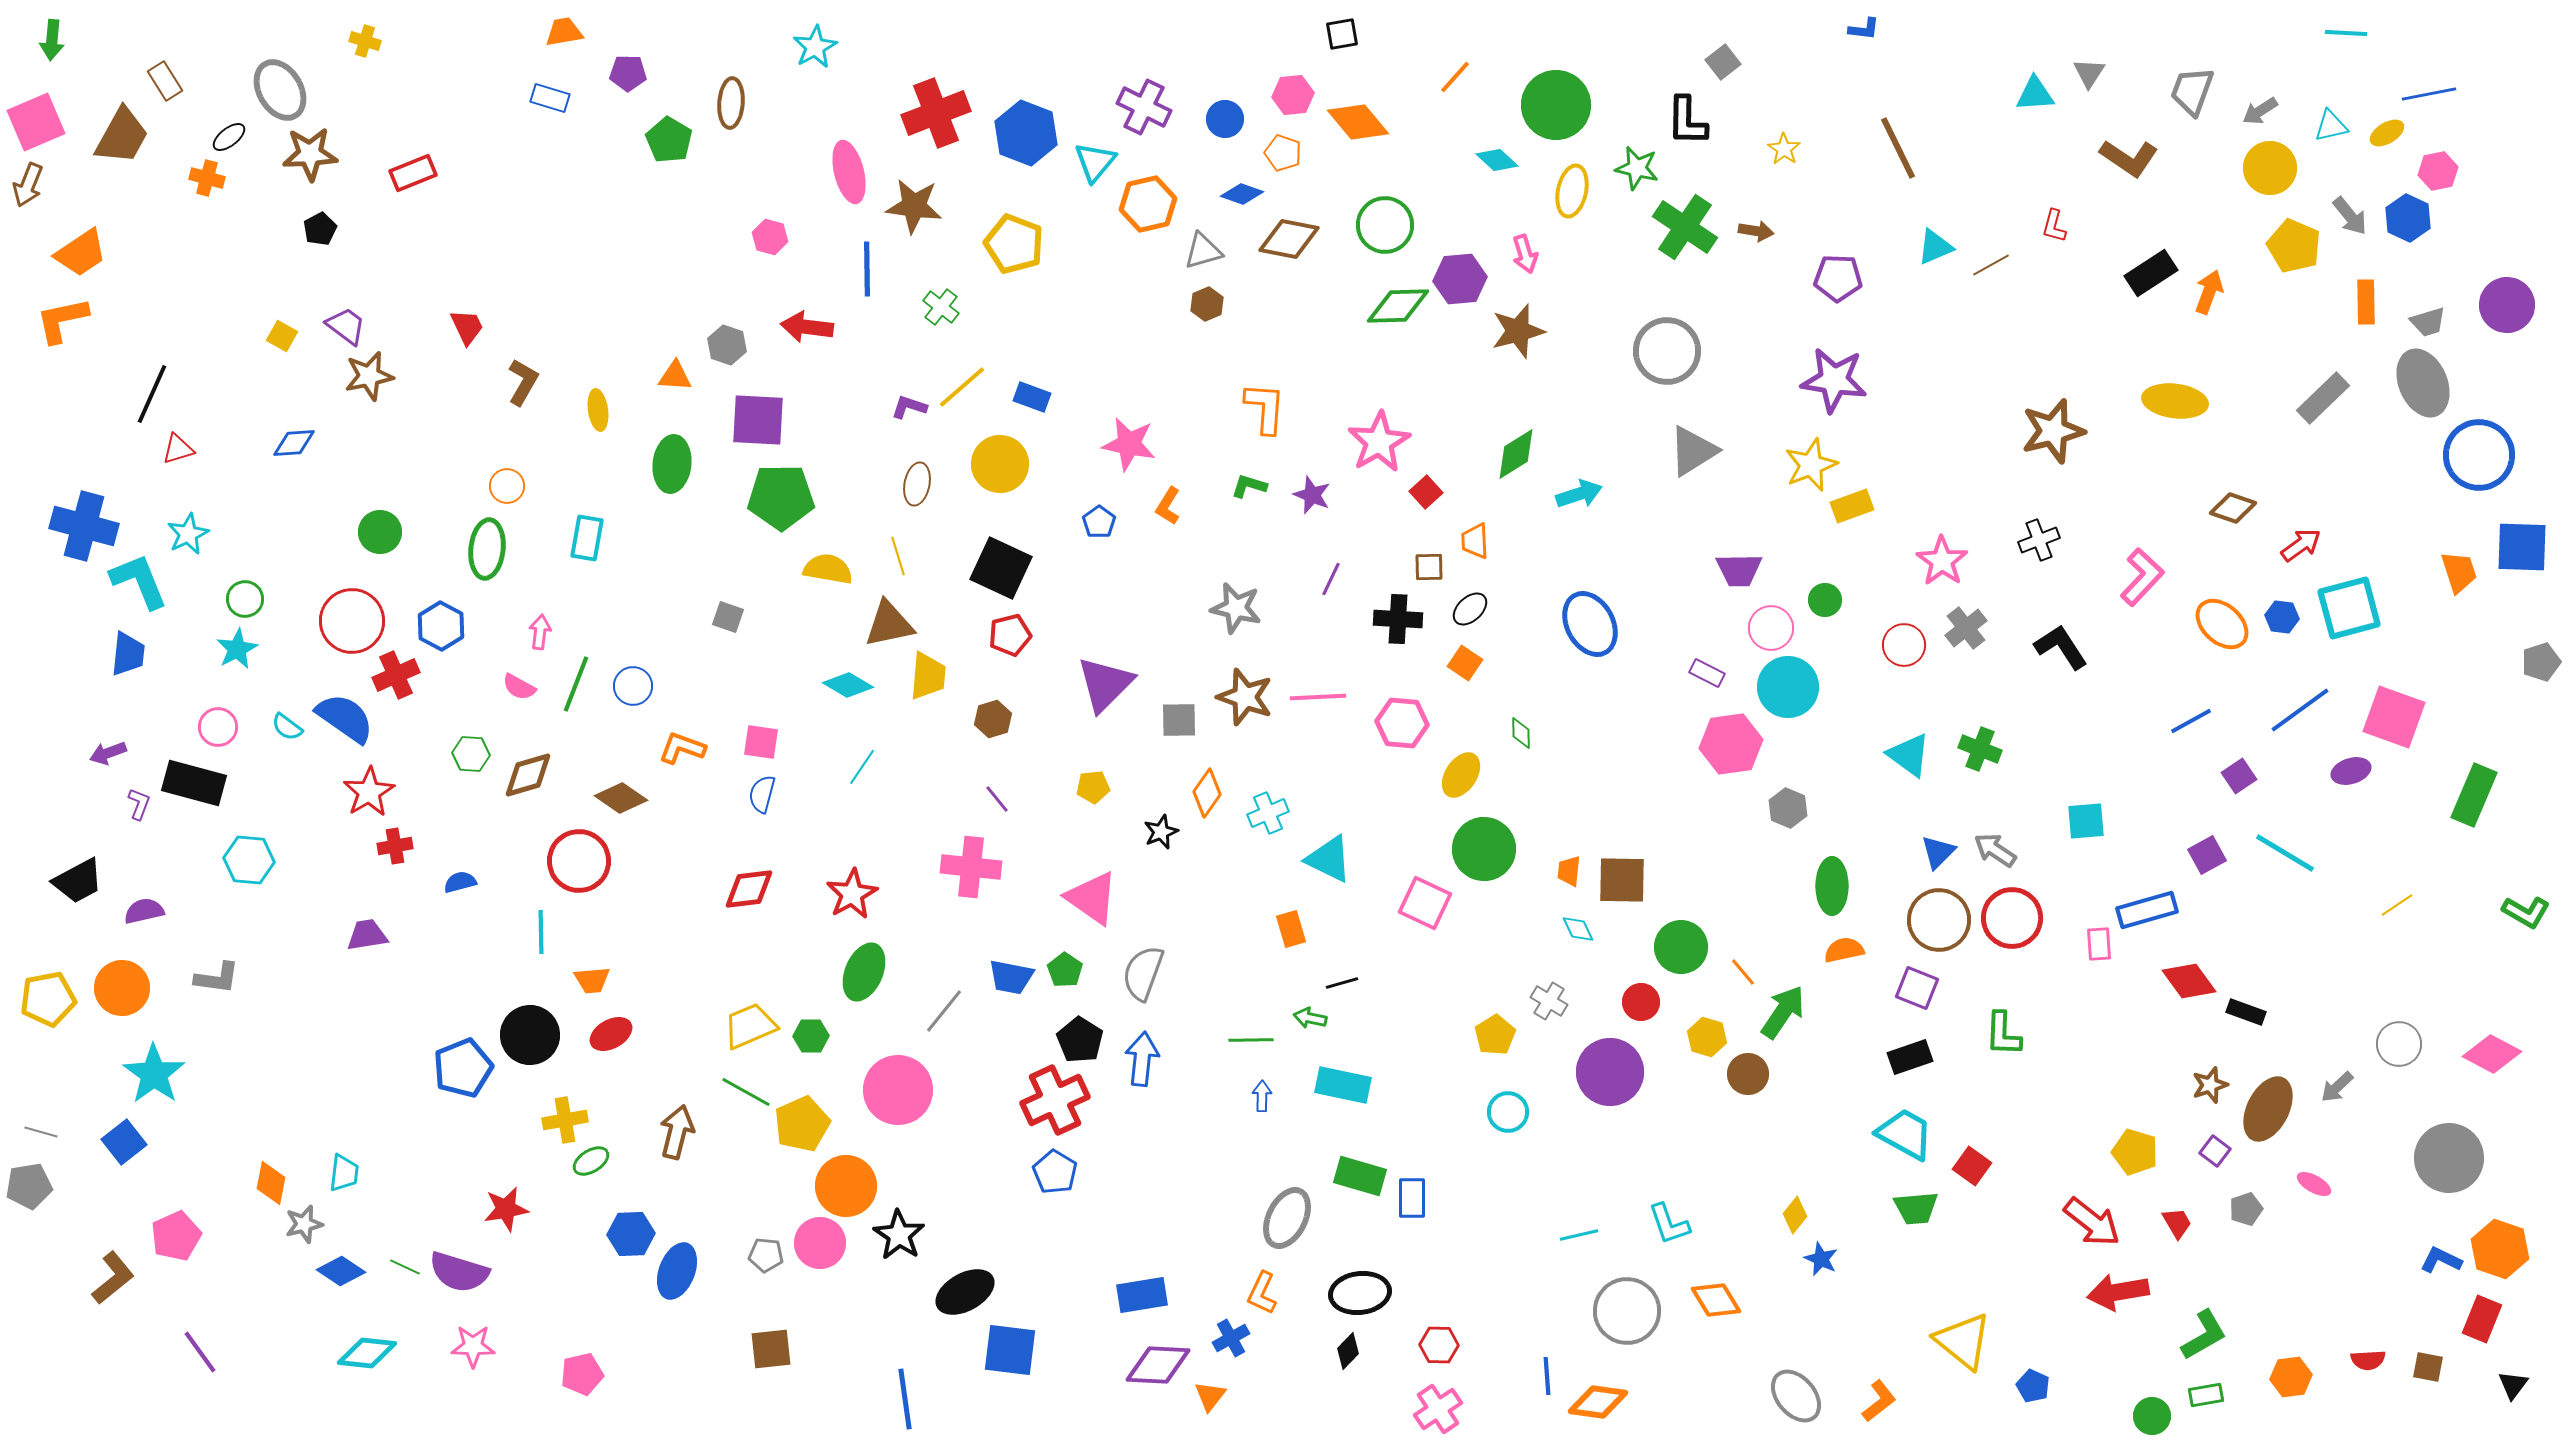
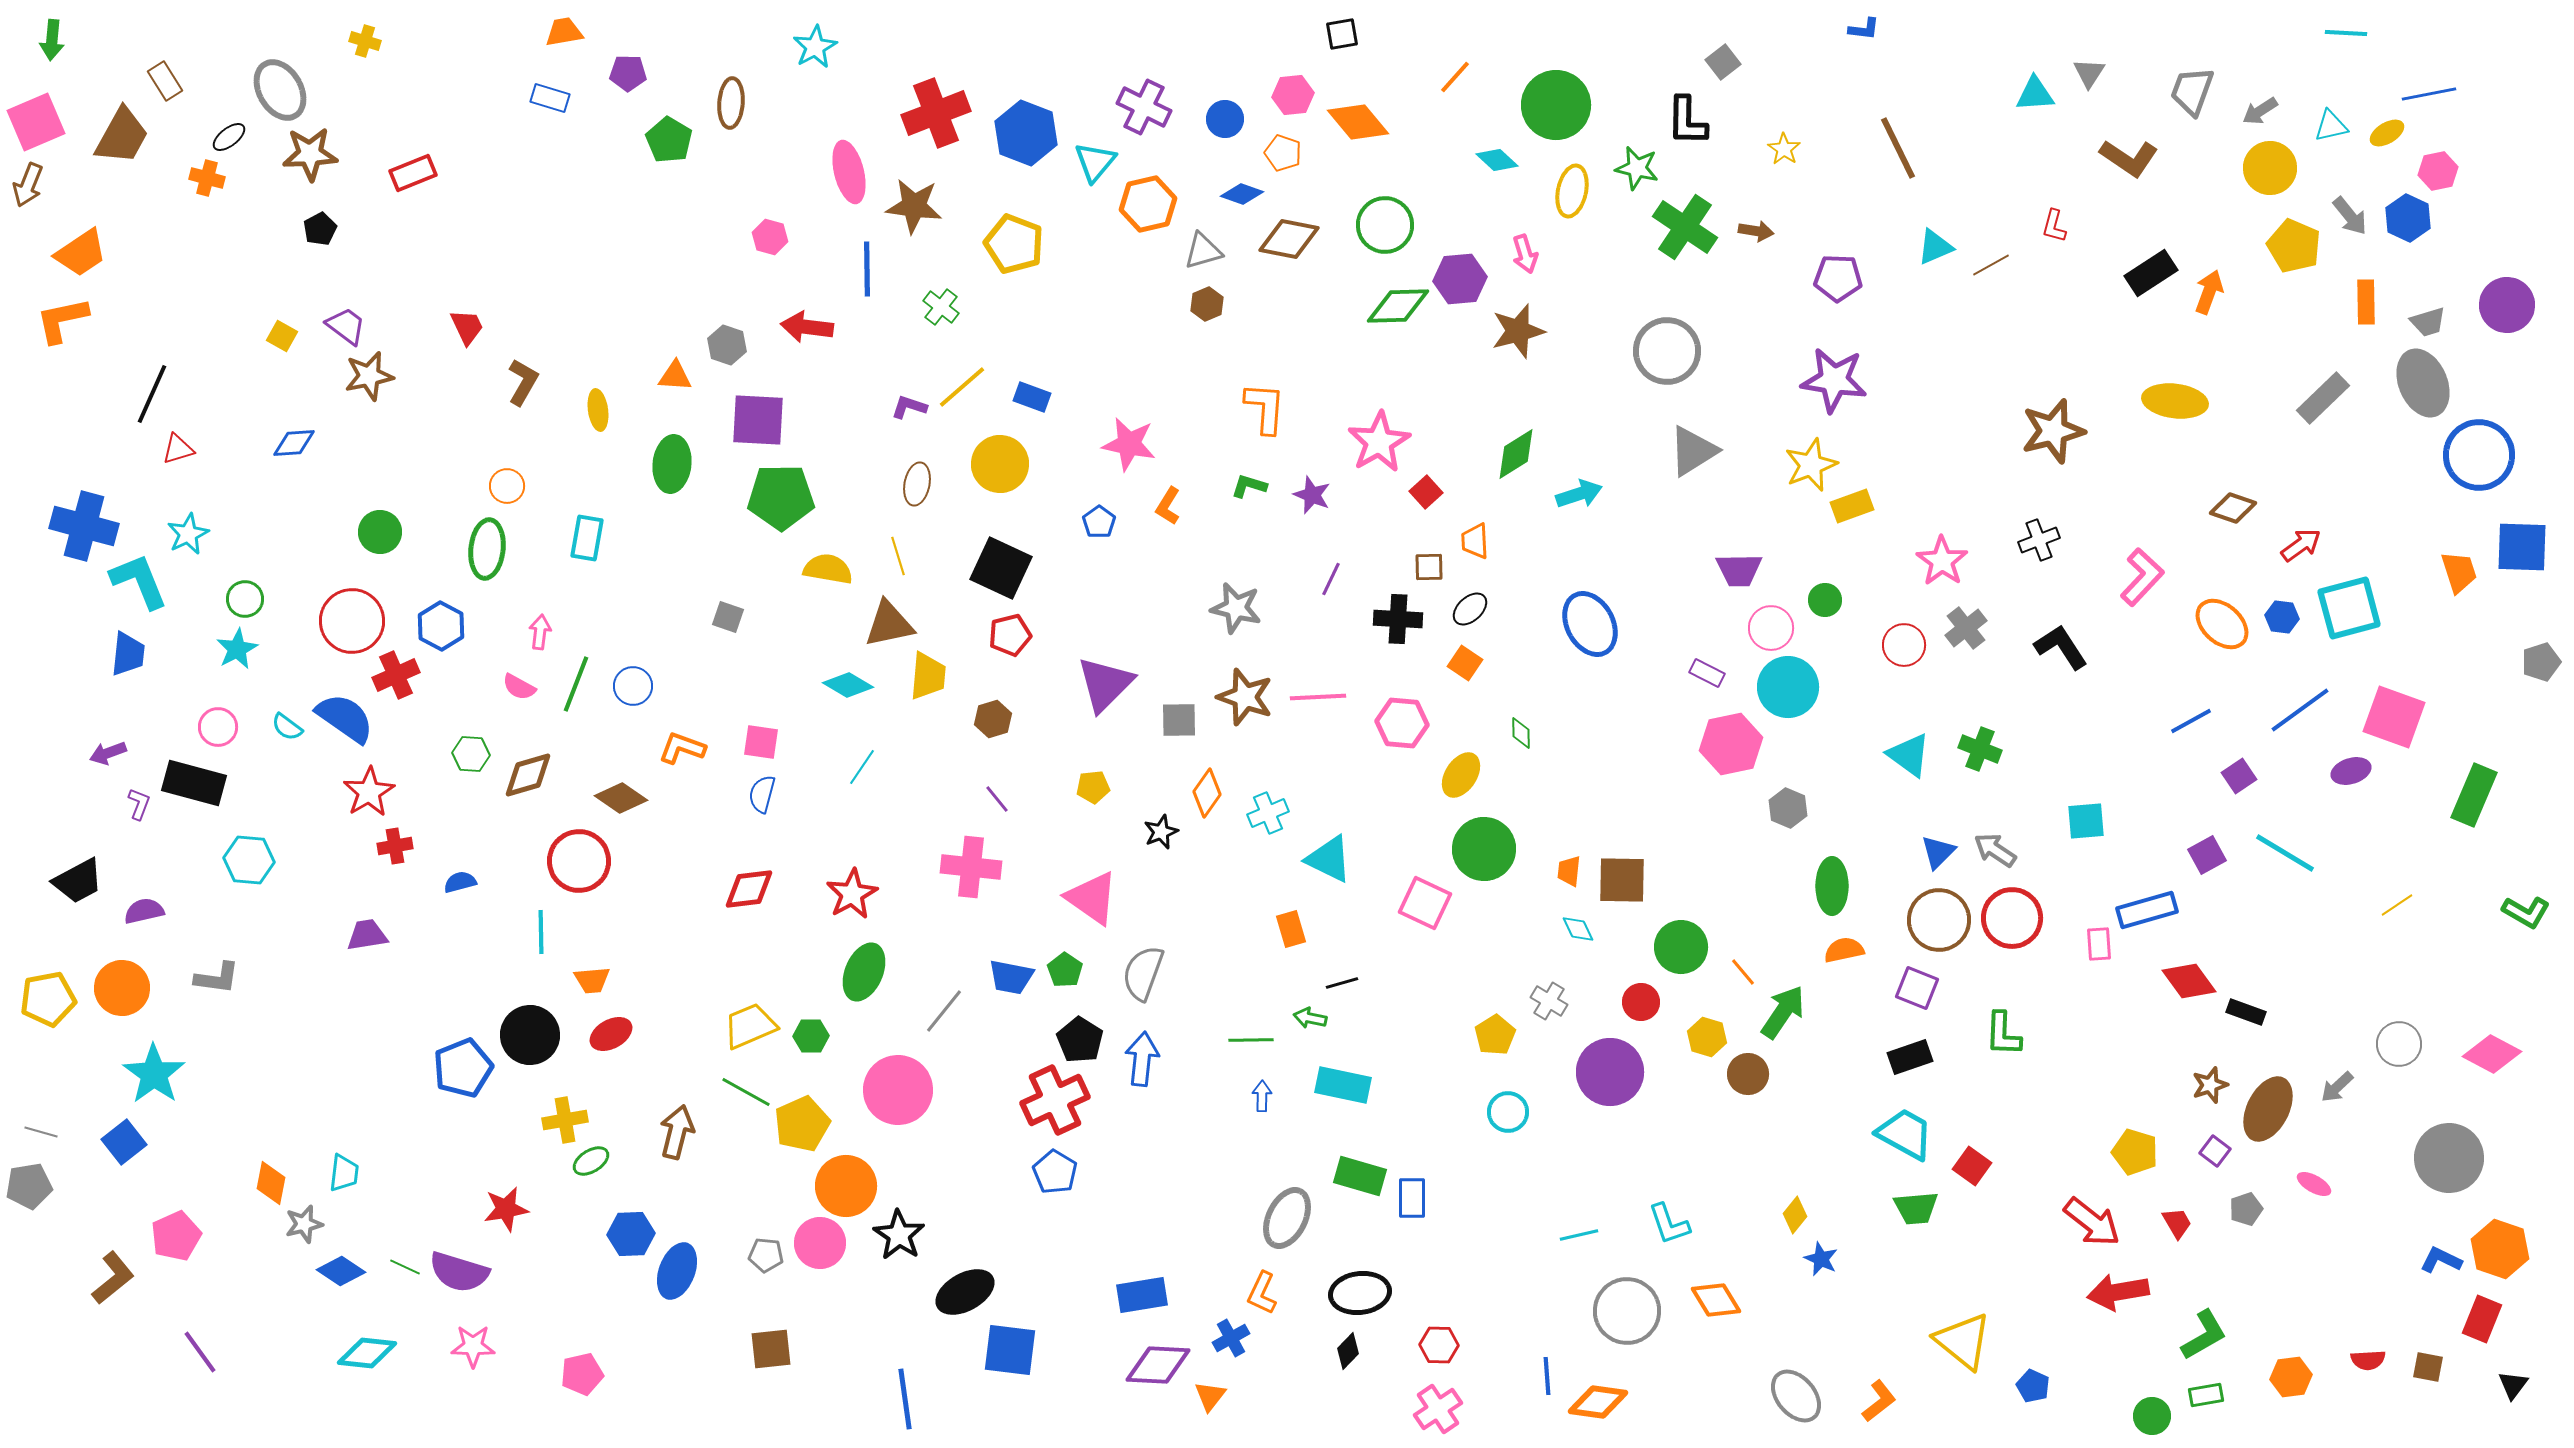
pink hexagon at (1731, 744): rotated 4 degrees counterclockwise
